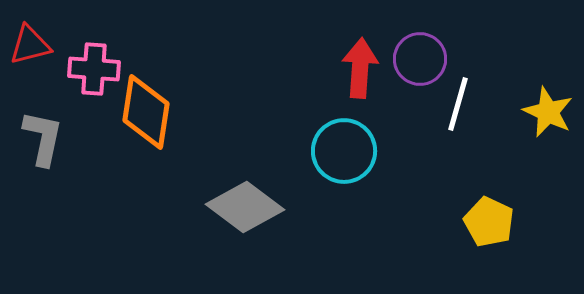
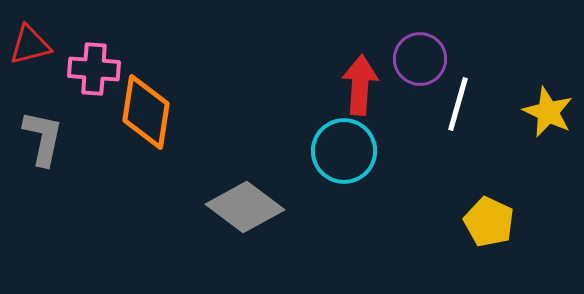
red arrow: moved 17 px down
